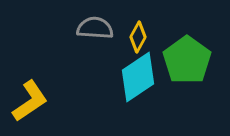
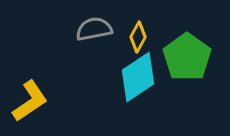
gray semicircle: moved 1 px left, 1 px down; rotated 15 degrees counterclockwise
green pentagon: moved 3 px up
